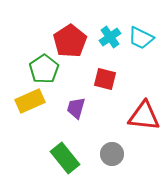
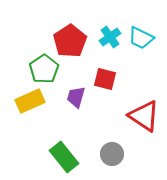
purple trapezoid: moved 11 px up
red triangle: rotated 28 degrees clockwise
green rectangle: moved 1 px left, 1 px up
